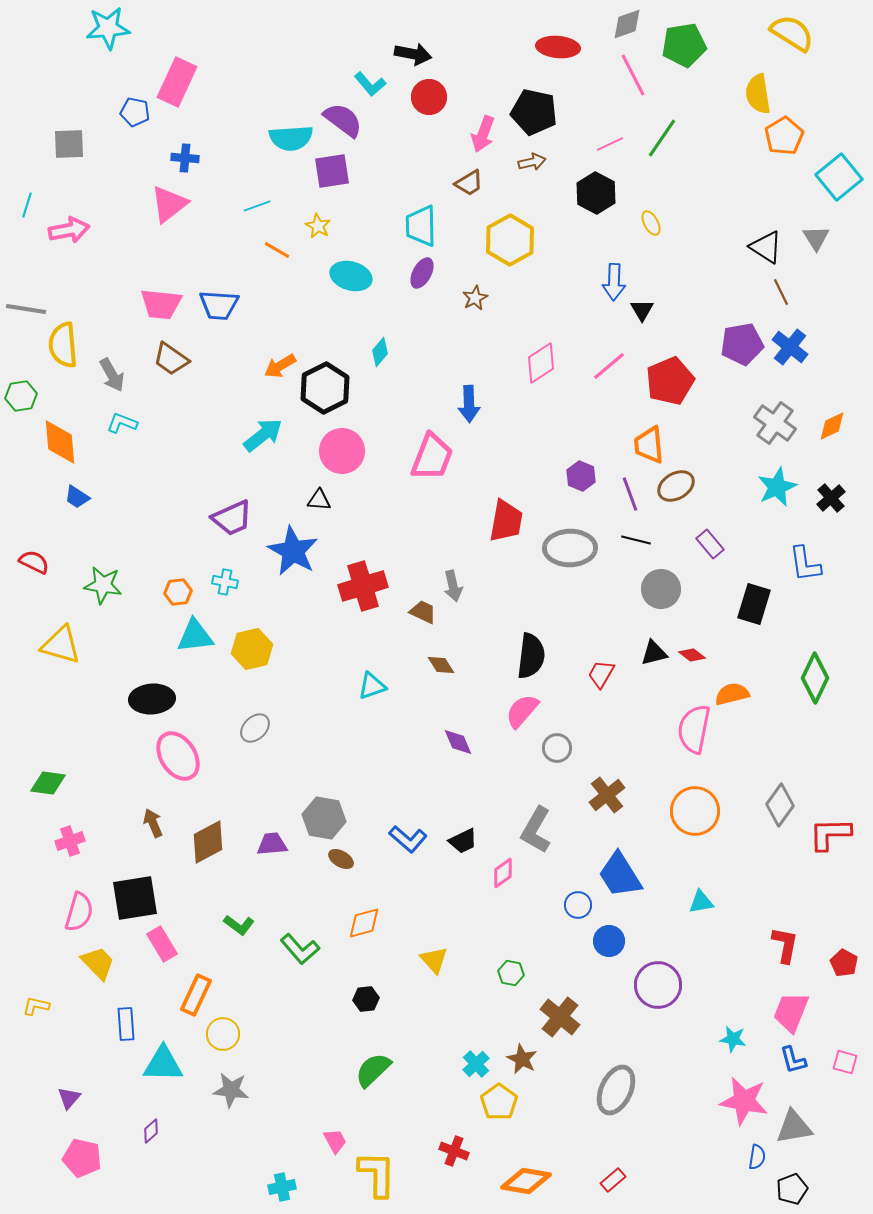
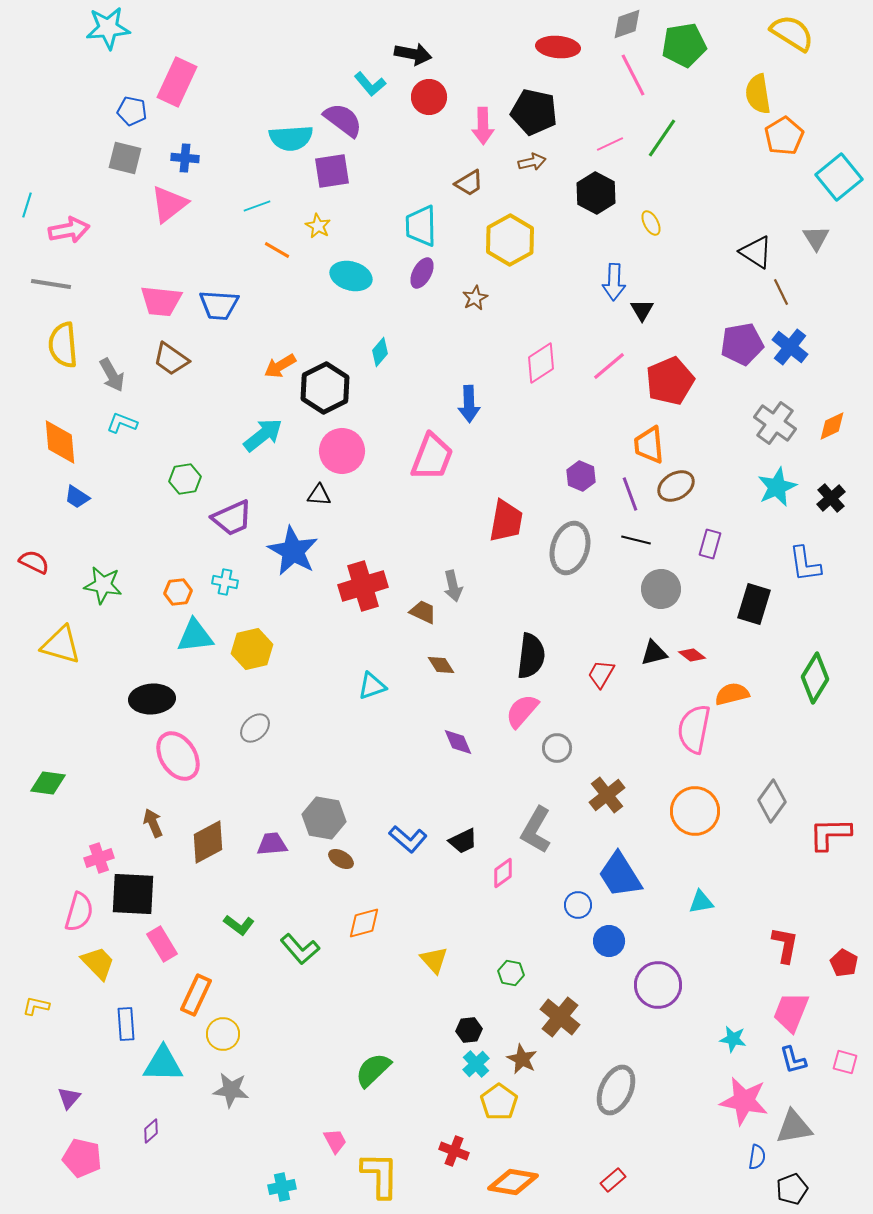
blue pentagon at (135, 112): moved 3 px left, 1 px up
pink arrow at (483, 134): moved 8 px up; rotated 21 degrees counterclockwise
gray square at (69, 144): moved 56 px right, 14 px down; rotated 16 degrees clockwise
black triangle at (766, 247): moved 10 px left, 5 px down
pink trapezoid at (161, 304): moved 3 px up
gray line at (26, 309): moved 25 px right, 25 px up
green hexagon at (21, 396): moved 164 px right, 83 px down
black triangle at (319, 500): moved 5 px up
purple rectangle at (710, 544): rotated 56 degrees clockwise
gray ellipse at (570, 548): rotated 72 degrees counterclockwise
green diamond at (815, 678): rotated 6 degrees clockwise
gray diamond at (780, 805): moved 8 px left, 4 px up
pink cross at (70, 841): moved 29 px right, 17 px down
black square at (135, 898): moved 2 px left, 4 px up; rotated 12 degrees clockwise
black hexagon at (366, 999): moved 103 px right, 31 px down
yellow L-shape at (377, 1174): moved 3 px right, 1 px down
orange diamond at (526, 1181): moved 13 px left, 1 px down
